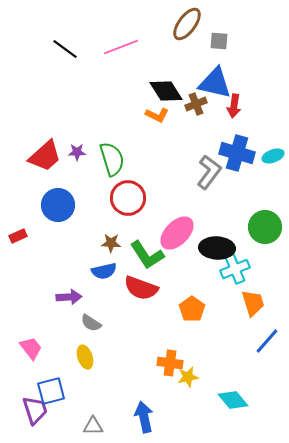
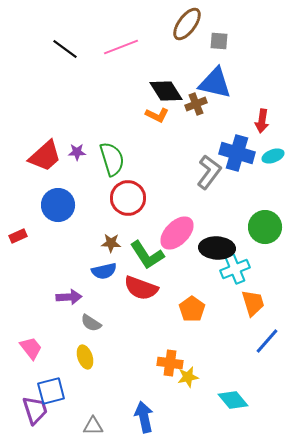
red arrow: moved 28 px right, 15 px down
